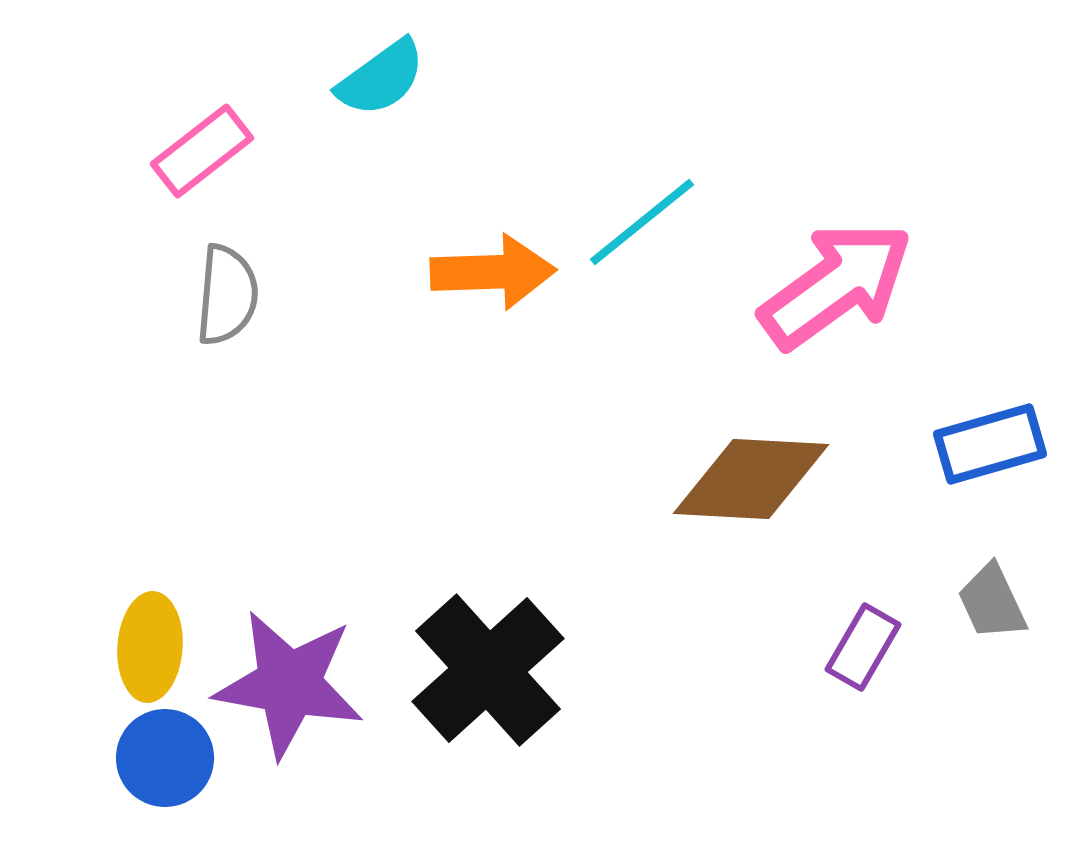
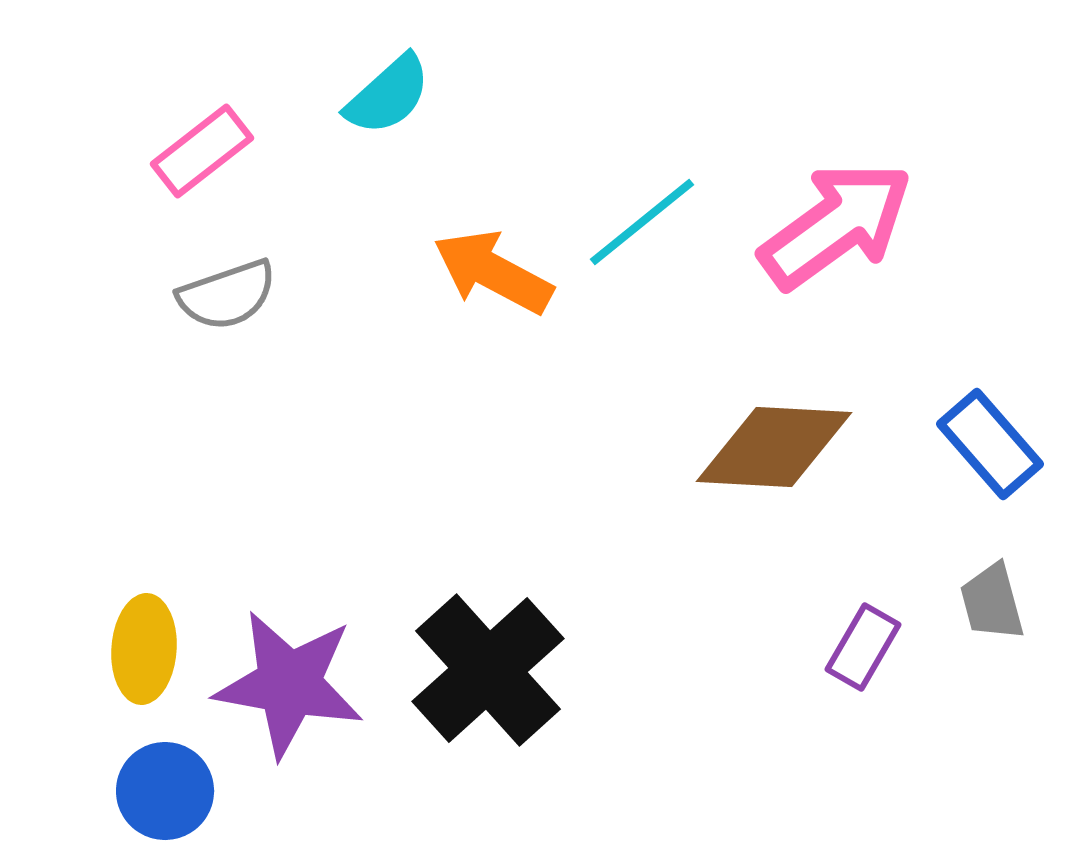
cyan semicircle: moved 7 px right, 17 px down; rotated 6 degrees counterclockwise
orange arrow: rotated 150 degrees counterclockwise
pink arrow: moved 60 px up
gray semicircle: rotated 66 degrees clockwise
blue rectangle: rotated 65 degrees clockwise
brown diamond: moved 23 px right, 32 px up
gray trapezoid: rotated 10 degrees clockwise
yellow ellipse: moved 6 px left, 2 px down
blue circle: moved 33 px down
